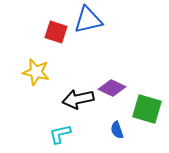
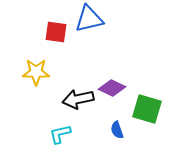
blue triangle: moved 1 px right, 1 px up
red square: rotated 10 degrees counterclockwise
yellow star: rotated 12 degrees counterclockwise
